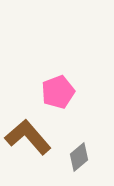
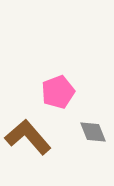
gray diamond: moved 14 px right, 25 px up; rotated 72 degrees counterclockwise
